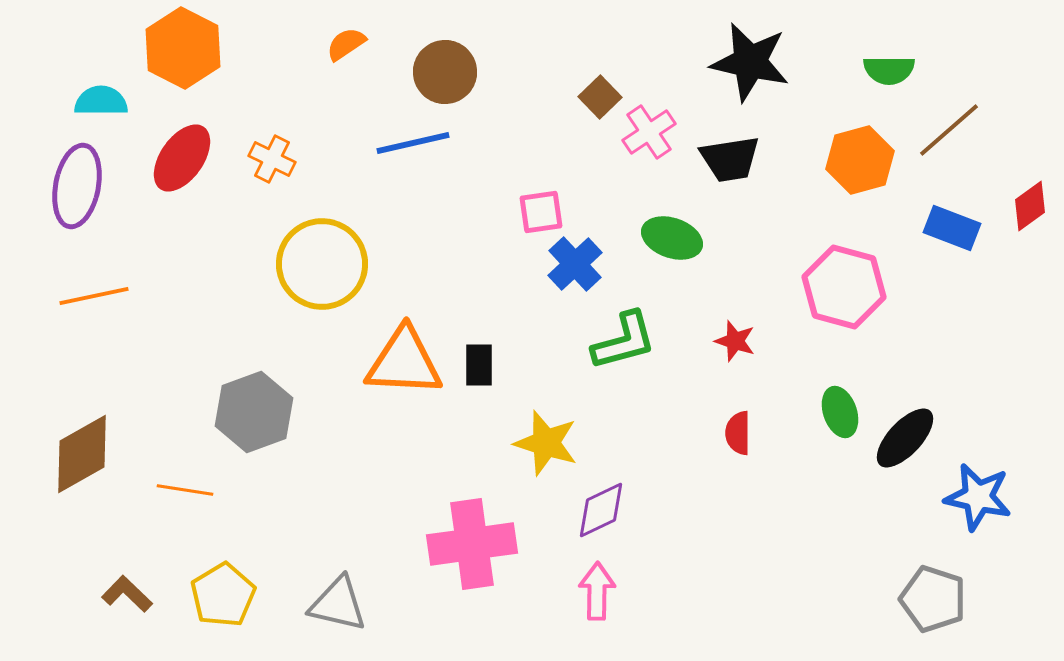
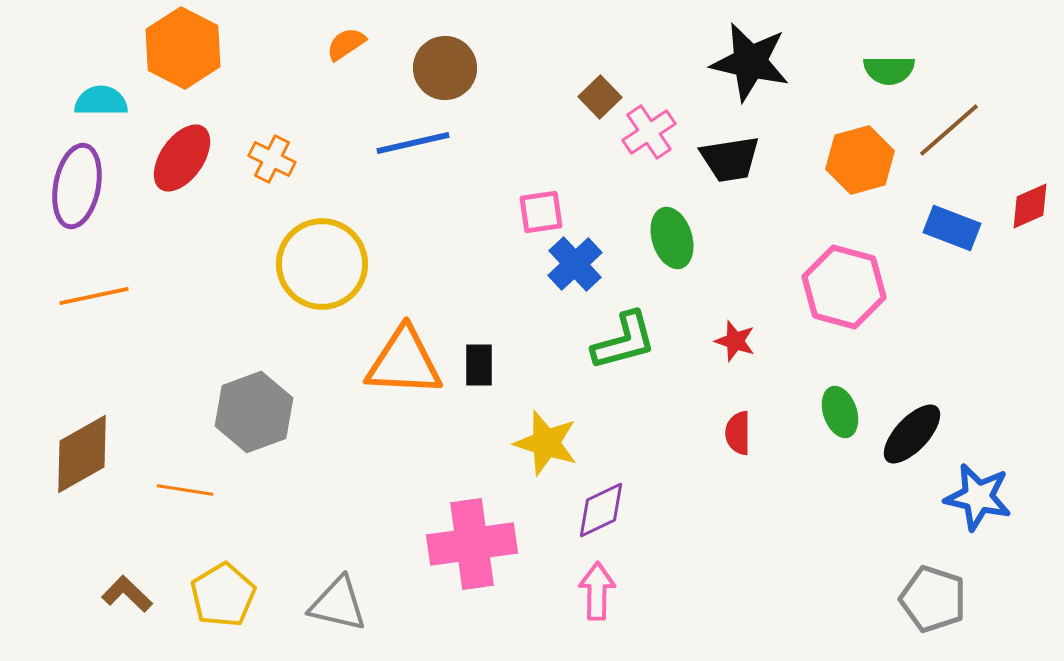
brown circle at (445, 72): moved 4 px up
red diamond at (1030, 206): rotated 12 degrees clockwise
green ellipse at (672, 238): rotated 54 degrees clockwise
black ellipse at (905, 438): moved 7 px right, 4 px up
